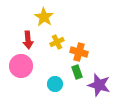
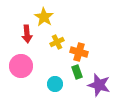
red arrow: moved 1 px left, 6 px up
